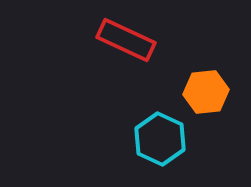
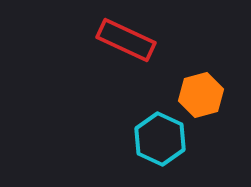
orange hexagon: moved 5 px left, 3 px down; rotated 9 degrees counterclockwise
